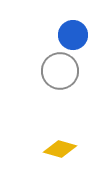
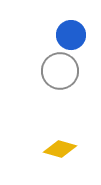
blue circle: moved 2 px left
